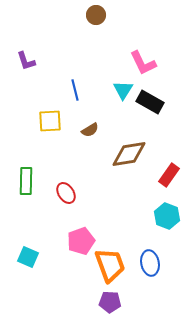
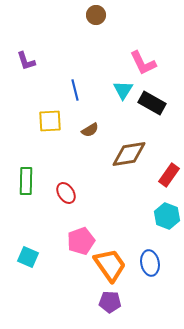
black rectangle: moved 2 px right, 1 px down
orange trapezoid: rotated 15 degrees counterclockwise
